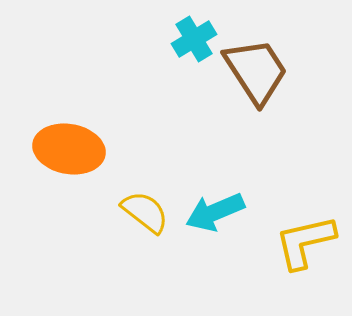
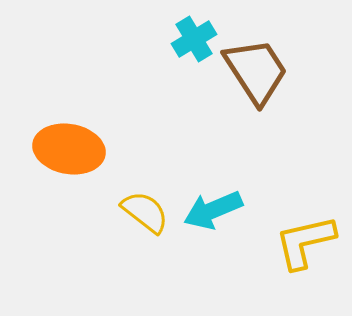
cyan arrow: moved 2 px left, 2 px up
